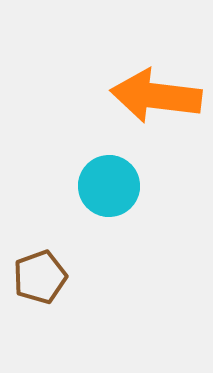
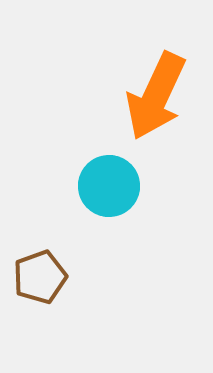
orange arrow: rotated 72 degrees counterclockwise
